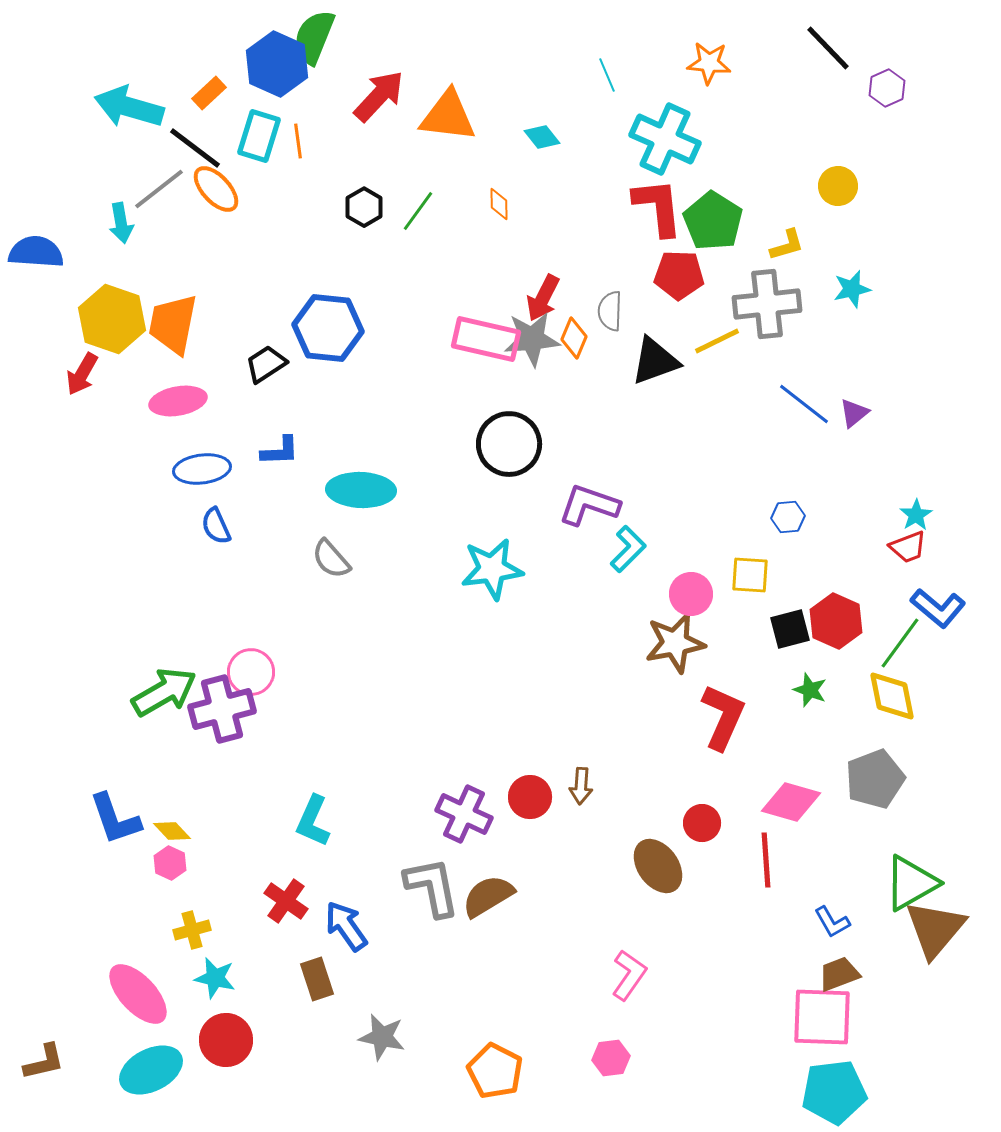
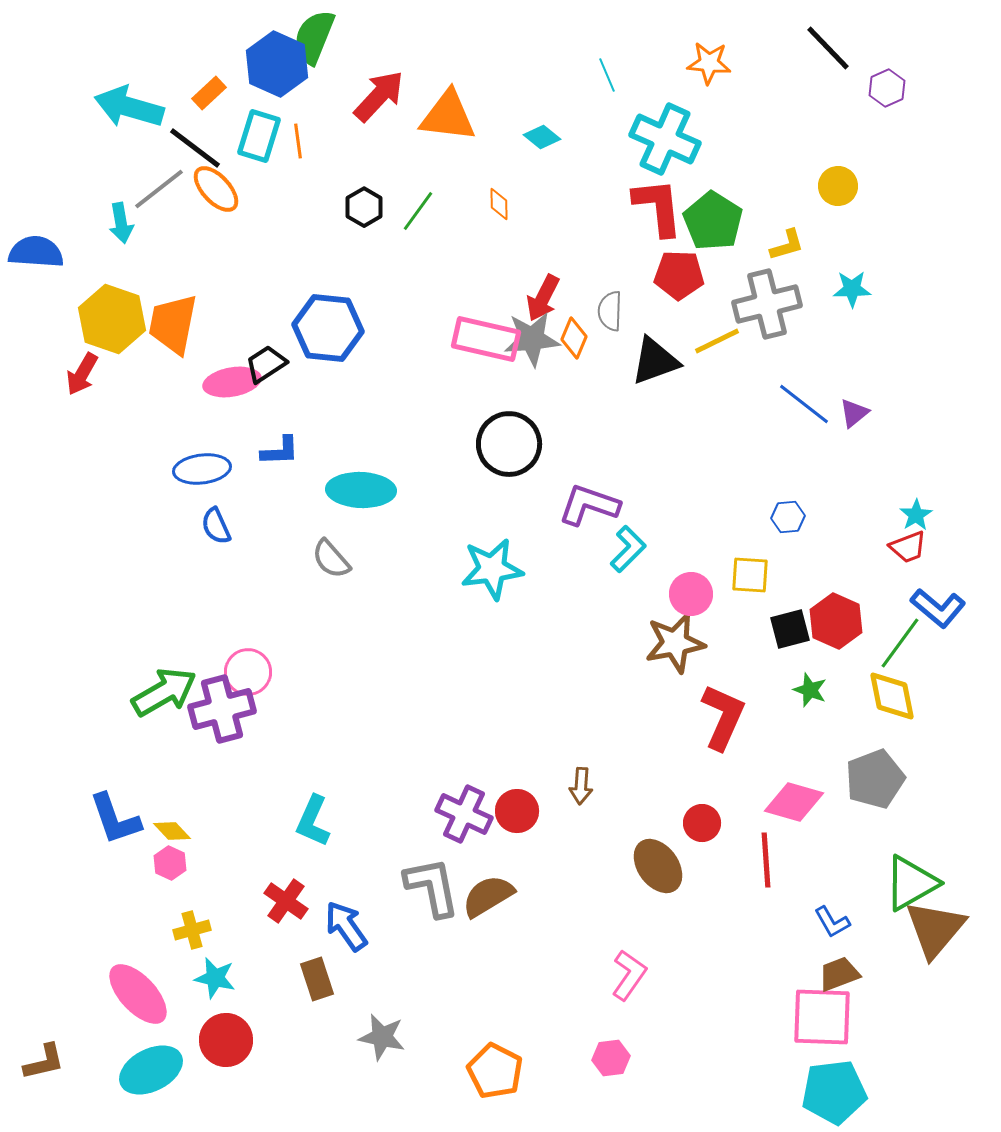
cyan diamond at (542, 137): rotated 12 degrees counterclockwise
cyan star at (852, 289): rotated 12 degrees clockwise
gray cross at (767, 304): rotated 8 degrees counterclockwise
pink ellipse at (178, 401): moved 54 px right, 19 px up
pink circle at (251, 672): moved 3 px left
red circle at (530, 797): moved 13 px left, 14 px down
pink diamond at (791, 802): moved 3 px right
